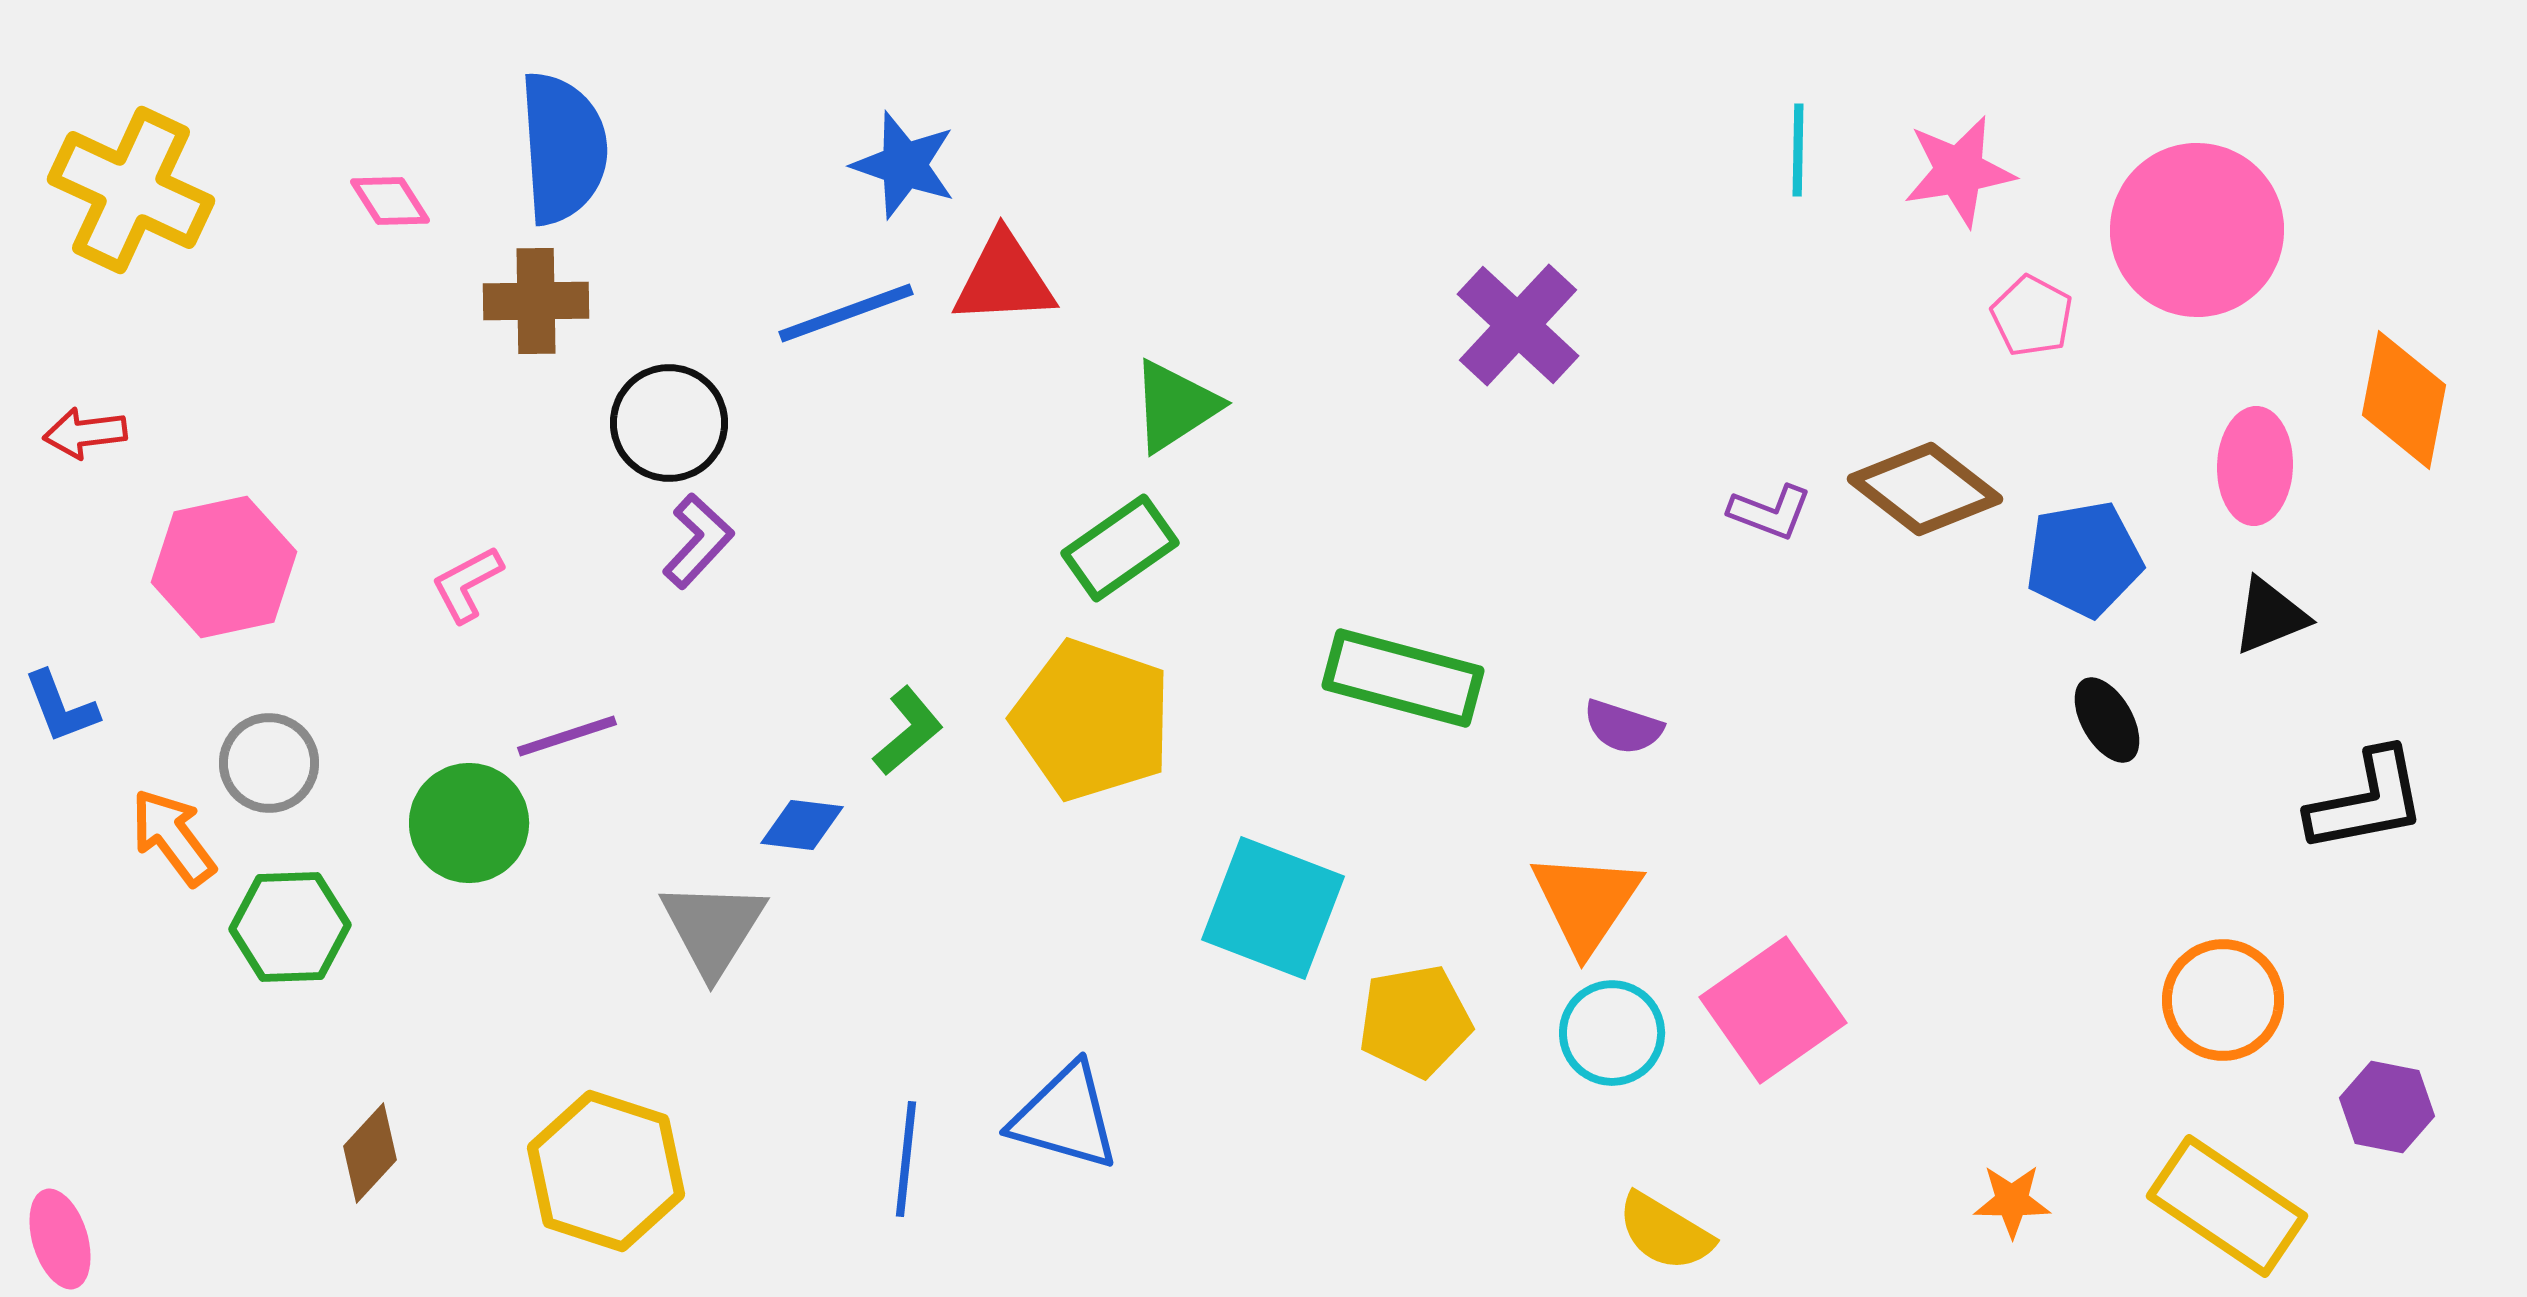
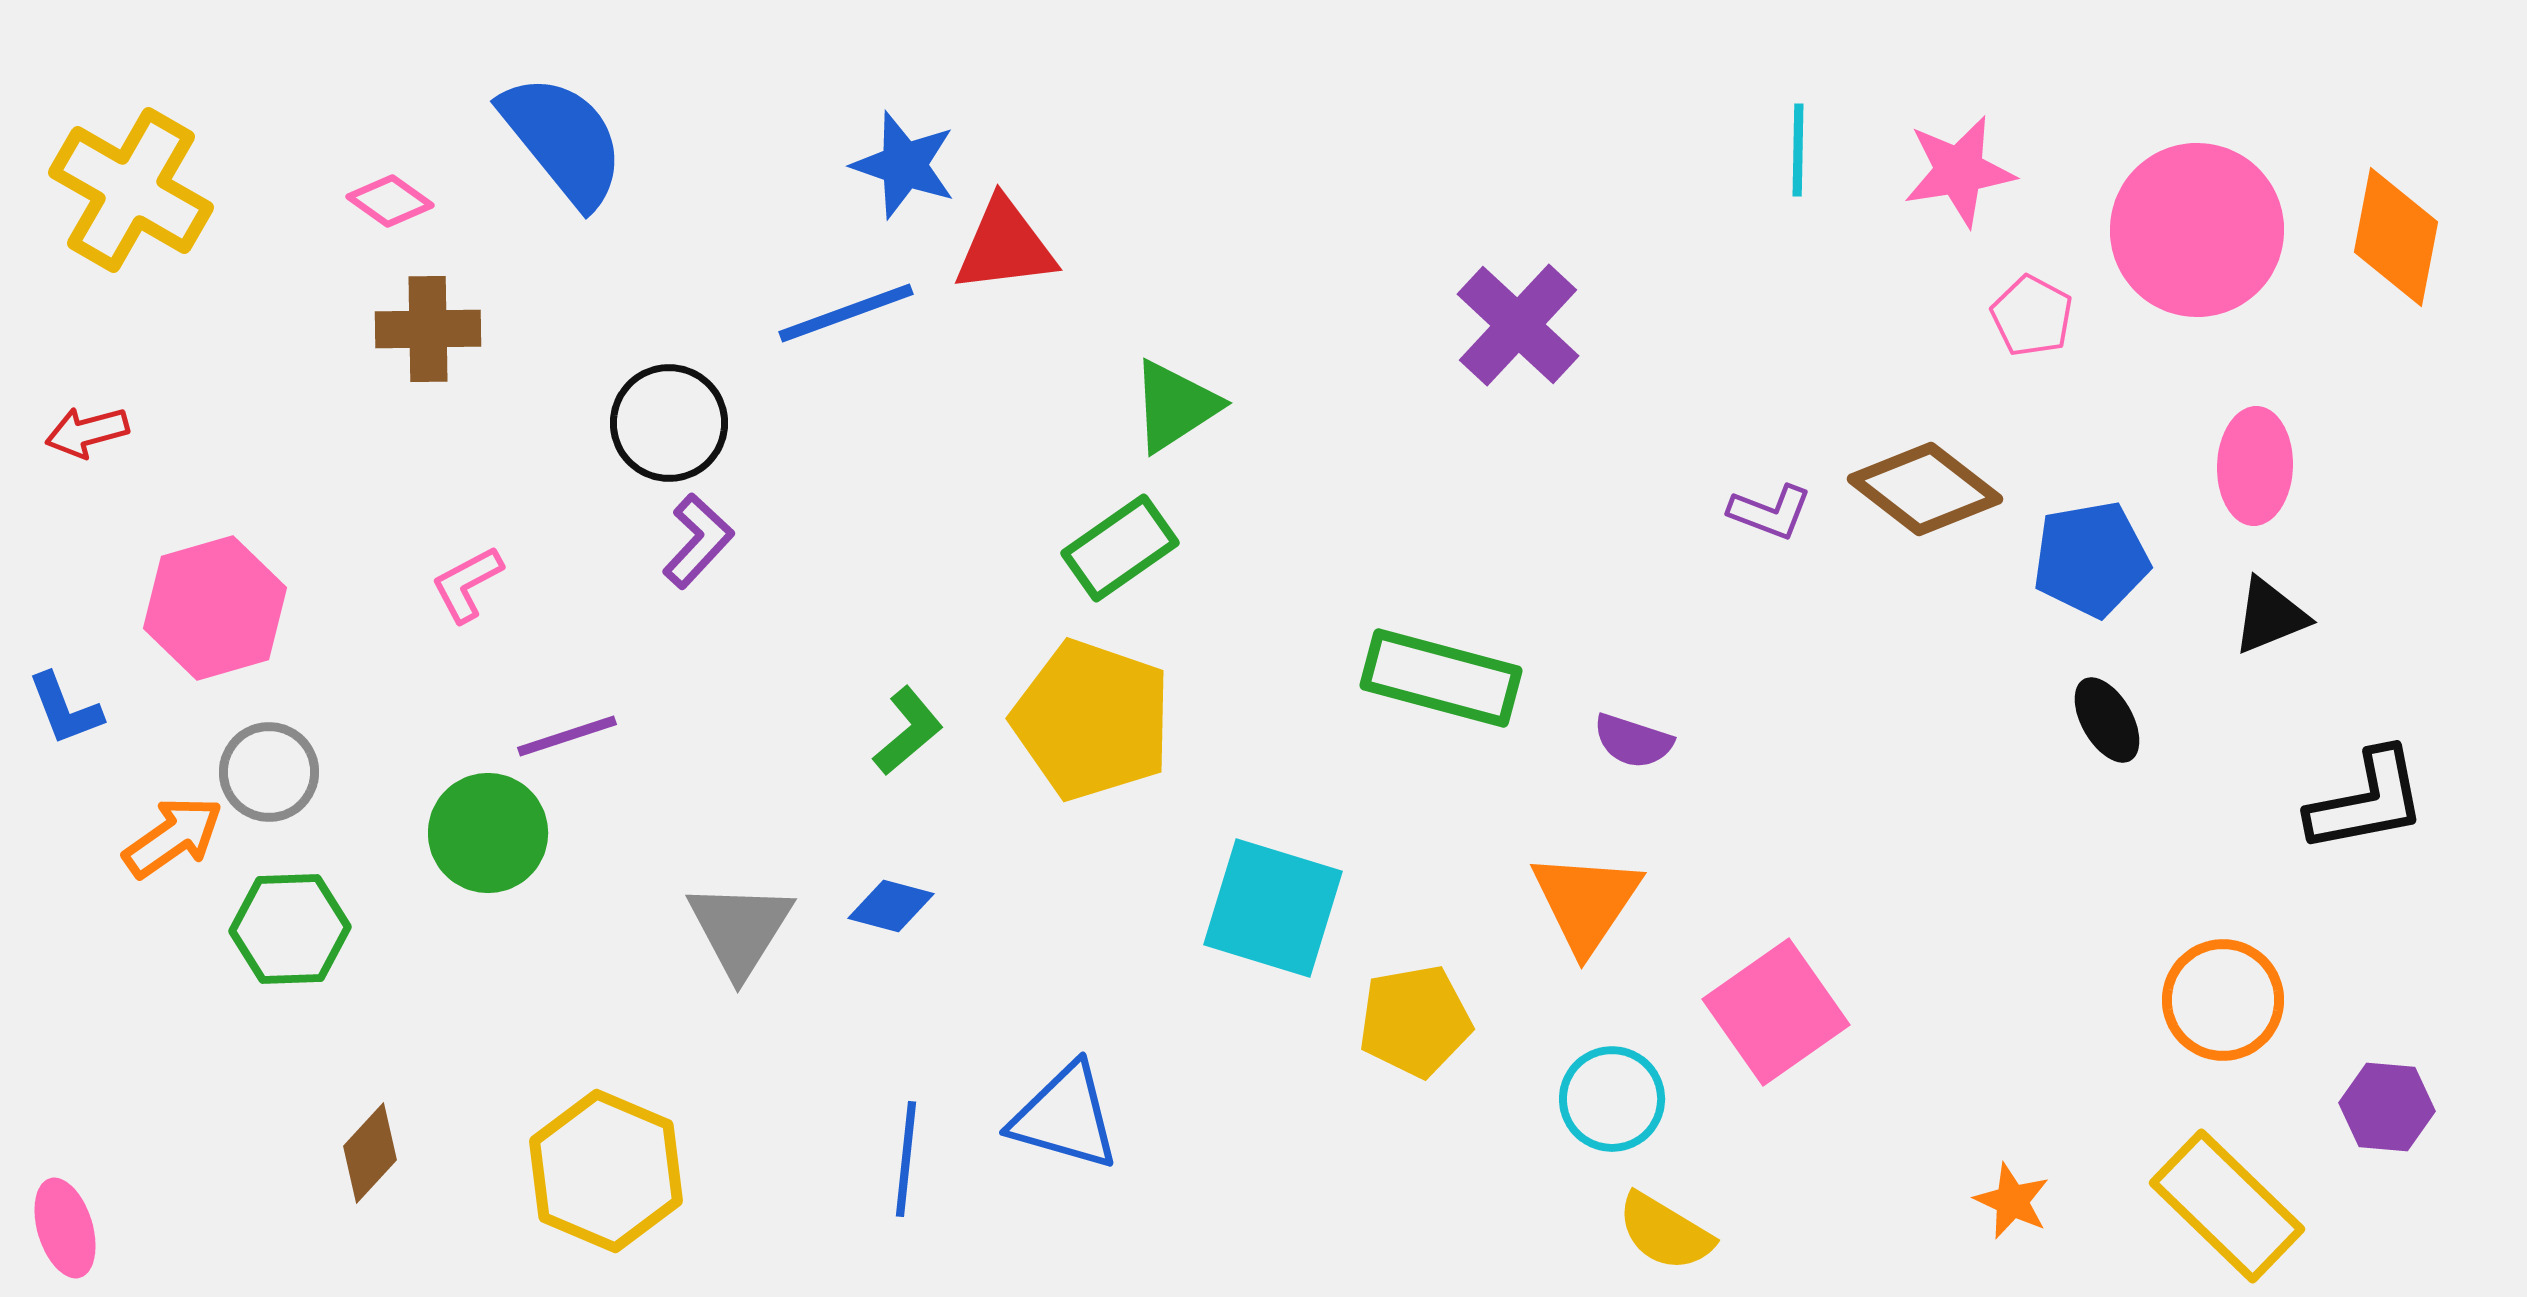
blue semicircle at (563, 148): moved 8 px up; rotated 35 degrees counterclockwise
yellow cross at (131, 190): rotated 5 degrees clockwise
pink diamond at (390, 201): rotated 22 degrees counterclockwise
red triangle at (1004, 279): moved 1 px right, 33 px up; rotated 4 degrees counterclockwise
brown cross at (536, 301): moved 108 px left, 28 px down
orange diamond at (2404, 400): moved 8 px left, 163 px up
red arrow at (85, 433): moved 2 px right, 1 px up; rotated 8 degrees counterclockwise
blue pentagon at (2084, 559): moved 7 px right
pink hexagon at (224, 567): moved 9 px left, 41 px down; rotated 4 degrees counterclockwise
green rectangle at (1403, 678): moved 38 px right
blue L-shape at (61, 707): moved 4 px right, 2 px down
purple semicircle at (1623, 727): moved 10 px right, 14 px down
gray circle at (269, 763): moved 9 px down
green circle at (469, 823): moved 19 px right, 10 px down
blue diamond at (802, 825): moved 89 px right, 81 px down; rotated 8 degrees clockwise
orange arrow at (173, 837): rotated 92 degrees clockwise
cyan square at (1273, 908): rotated 4 degrees counterclockwise
green hexagon at (290, 927): moved 2 px down
gray triangle at (713, 928): moved 27 px right, 1 px down
pink square at (1773, 1010): moved 3 px right, 2 px down
cyan circle at (1612, 1033): moved 66 px down
purple hexagon at (2387, 1107): rotated 6 degrees counterclockwise
yellow hexagon at (606, 1171): rotated 5 degrees clockwise
orange star at (2012, 1201): rotated 24 degrees clockwise
yellow rectangle at (2227, 1206): rotated 10 degrees clockwise
pink ellipse at (60, 1239): moved 5 px right, 11 px up
